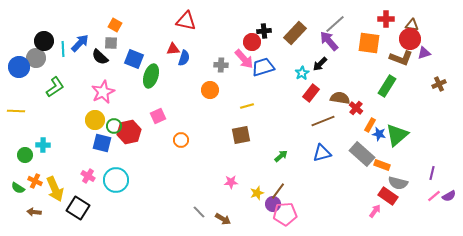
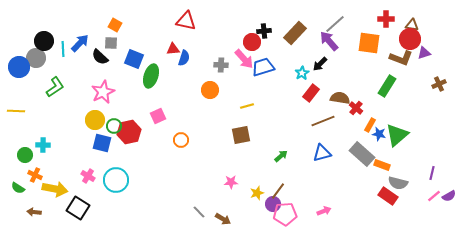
orange cross at (35, 181): moved 6 px up
yellow arrow at (55, 189): rotated 55 degrees counterclockwise
pink arrow at (375, 211): moved 51 px left; rotated 32 degrees clockwise
